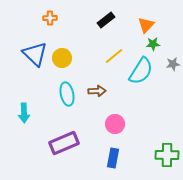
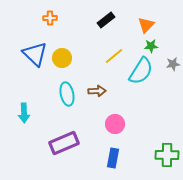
green star: moved 2 px left, 2 px down
